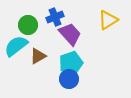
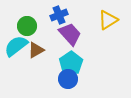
blue cross: moved 4 px right, 2 px up
green circle: moved 1 px left, 1 px down
brown triangle: moved 2 px left, 6 px up
cyan pentagon: rotated 15 degrees counterclockwise
blue circle: moved 1 px left
